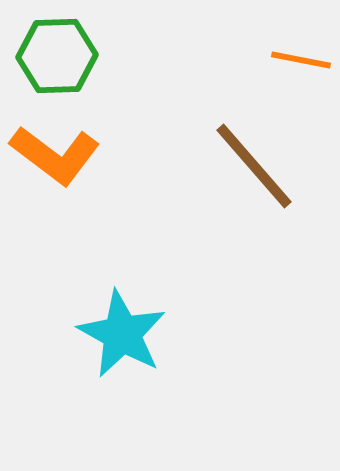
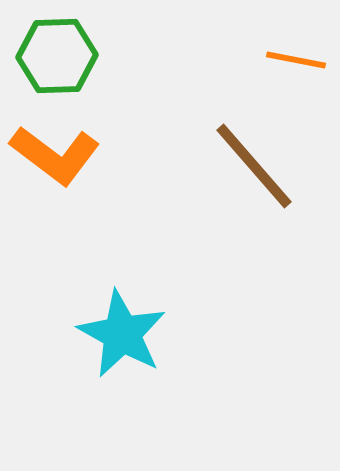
orange line: moved 5 px left
